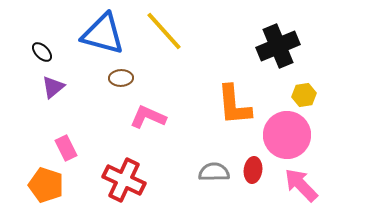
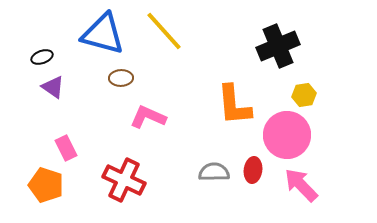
black ellipse: moved 5 px down; rotated 65 degrees counterclockwise
purple triangle: rotated 45 degrees counterclockwise
